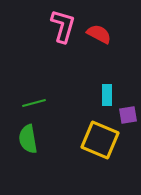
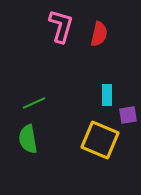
pink L-shape: moved 2 px left
red semicircle: rotated 75 degrees clockwise
green line: rotated 10 degrees counterclockwise
